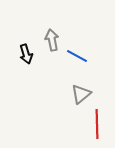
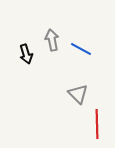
blue line: moved 4 px right, 7 px up
gray triangle: moved 3 px left; rotated 35 degrees counterclockwise
